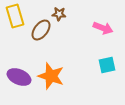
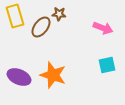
brown ellipse: moved 3 px up
orange star: moved 2 px right, 1 px up
